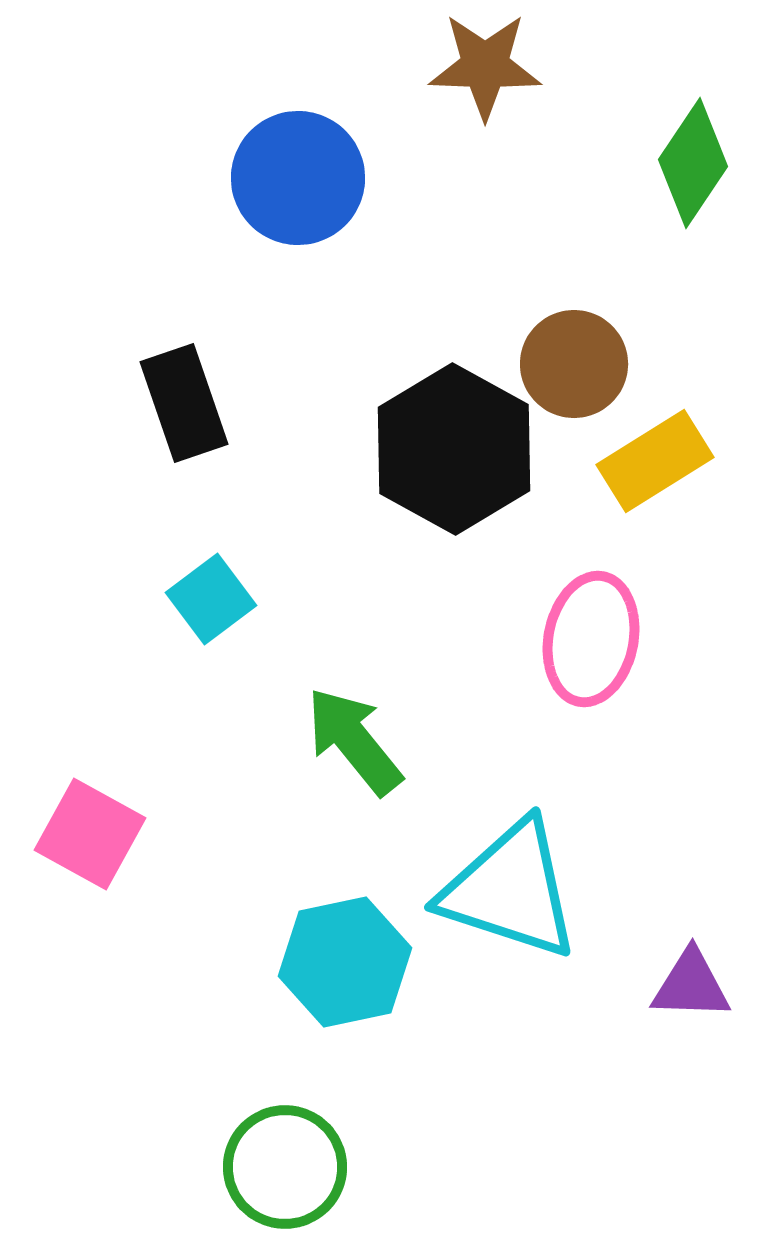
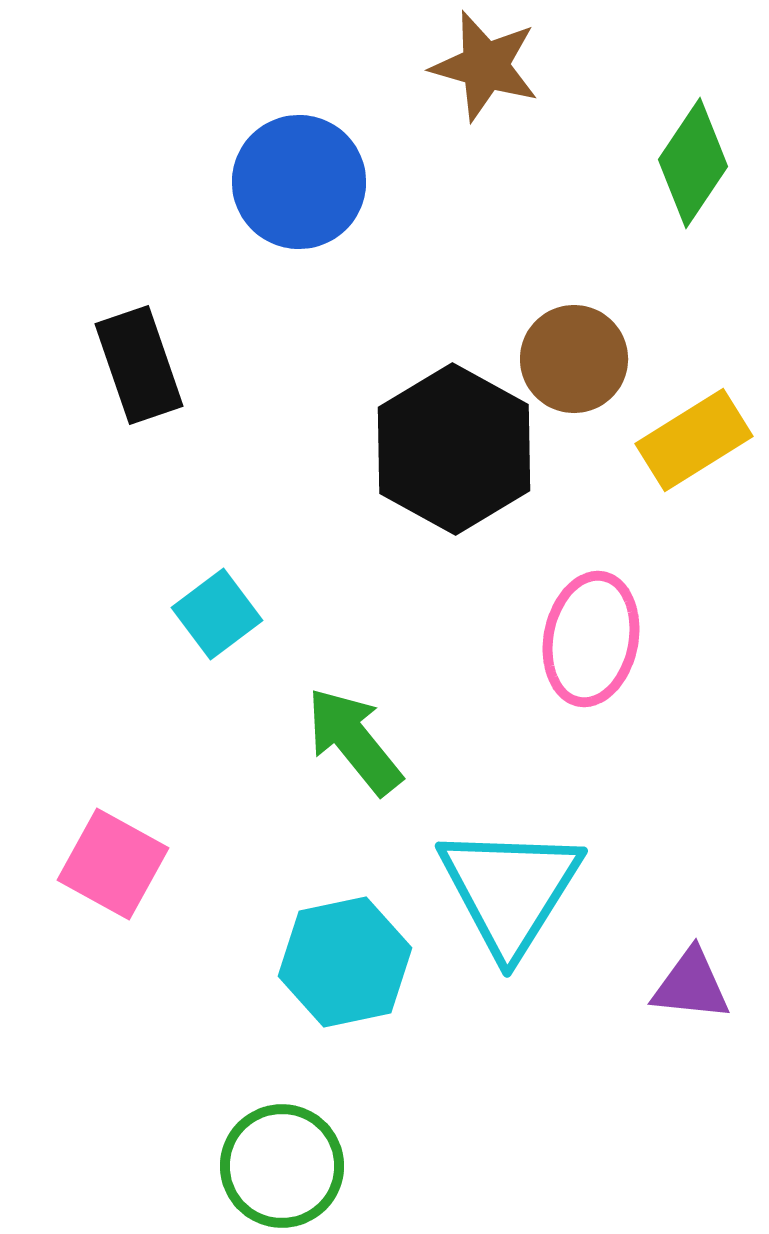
brown star: rotated 14 degrees clockwise
blue circle: moved 1 px right, 4 px down
brown circle: moved 5 px up
black rectangle: moved 45 px left, 38 px up
yellow rectangle: moved 39 px right, 21 px up
cyan square: moved 6 px right, 15 px down
pink square: moved 23 px right, 30 px down
cyan triangle: rotated 44 degrees clockwise
purple triangle: rotated 4 degrees clockwise
green circle: moved 3 px left, 1 px up
